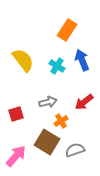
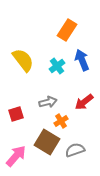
cyan cross: rotated 21 degrees clockwise
